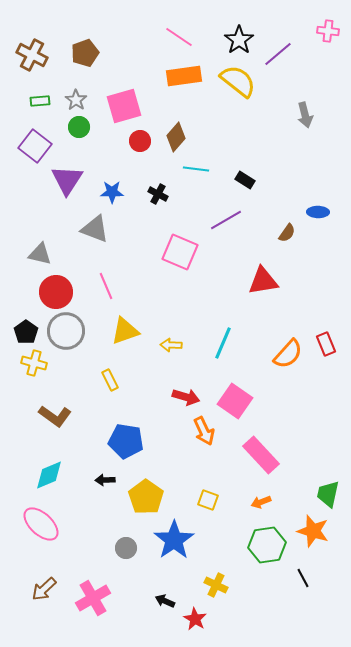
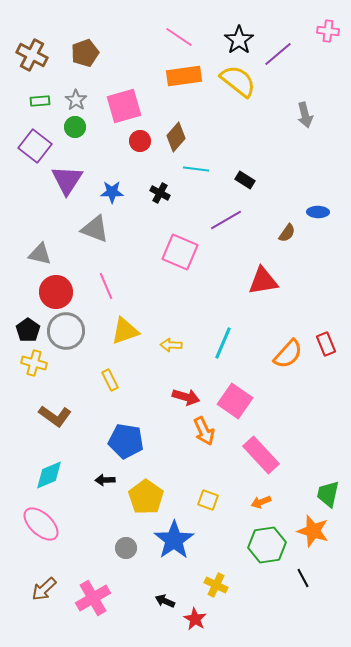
green circle at (79, 127): moved 4 px left
black cross at (158, 194): moved 2 px right, 1 px up
black pentagon at (26, 332): moved 2 px right, 2 px up
